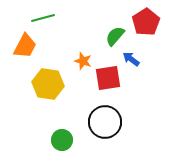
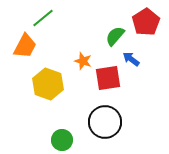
green line: rotated 25 degrees counterclockwise
yellow hexagon: rotated 12 degrees clockwise
